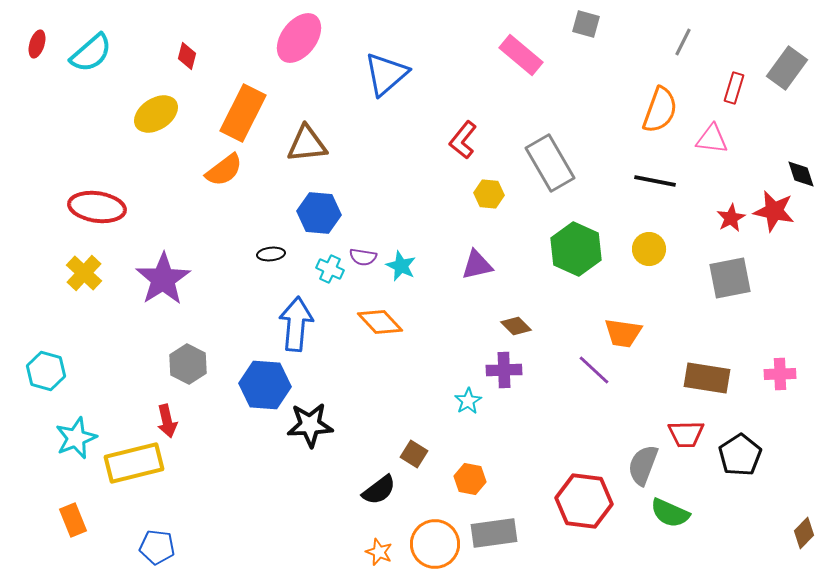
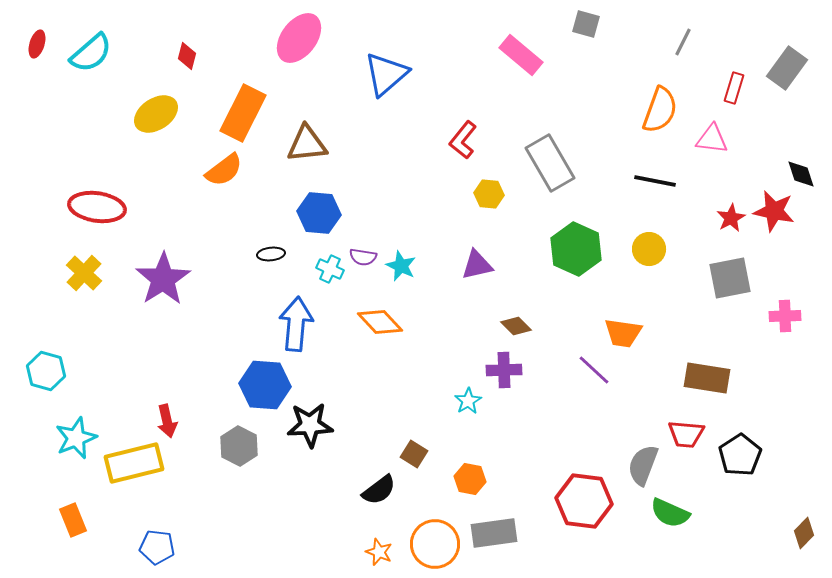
gray hexagon at (188, 364): moved 51 px right, 82 px down
pink cross at (780, 374): moved 5 px right, 58 px up
red trapezoid at (686, 434): rotated 6 degrees clockwise
